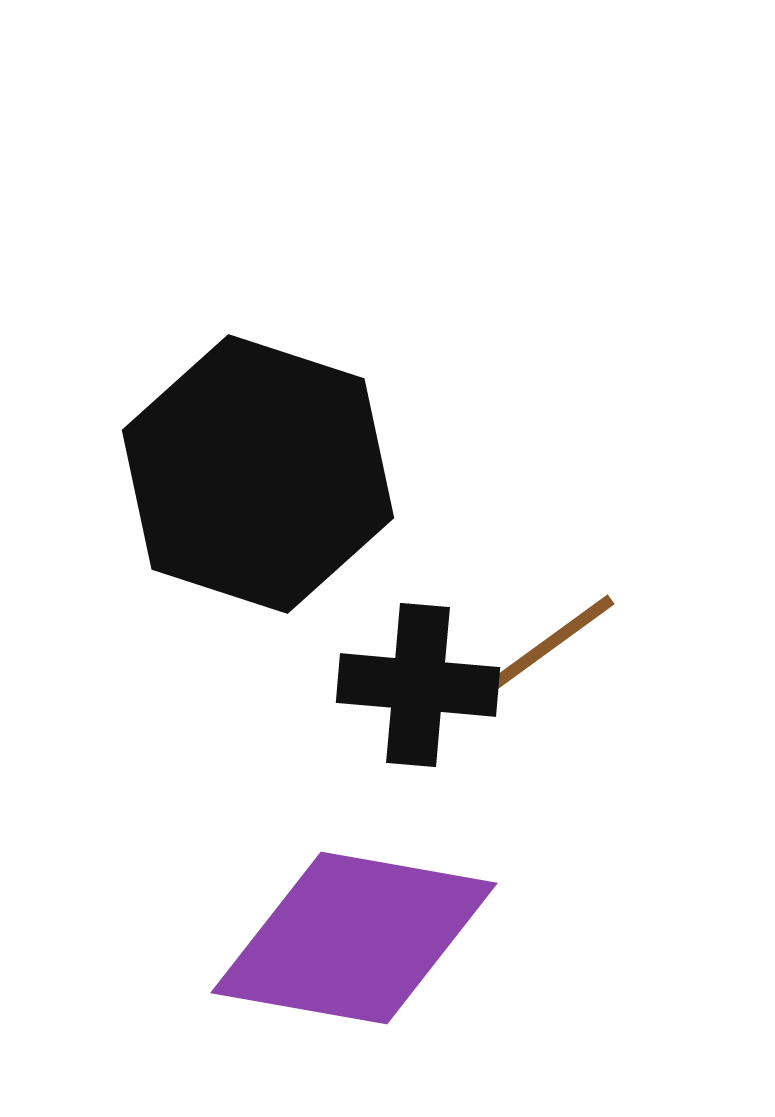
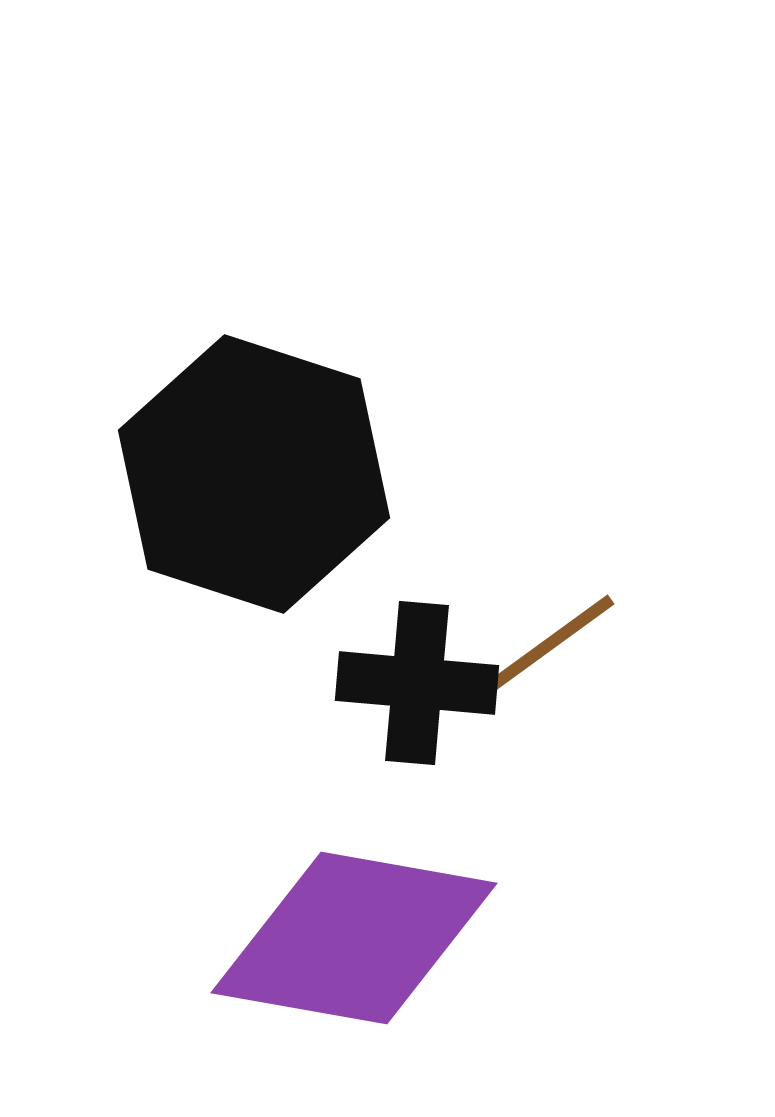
black hexagon: moved 4 px left
black cross: moved 1 px left, 2 px up
